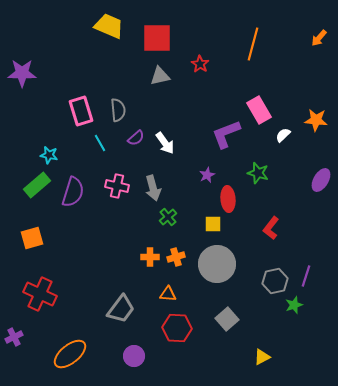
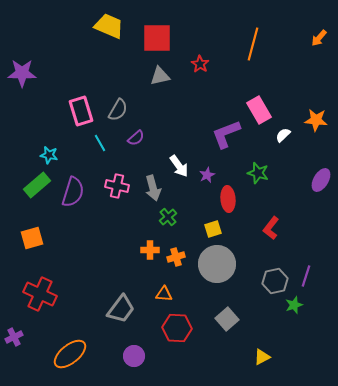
gray semicircle at (118, 110): rotated 35 degrees clockwise
white arrow at (165, 143): moved 14 px right, 23 px down
yellow square at (213, 224): moved 5 px down; rotated 18 degrees counterclockwise
orange cross at (150, 257): moved 7 px up
orange triangle at (168, 294): moved 4 px left
